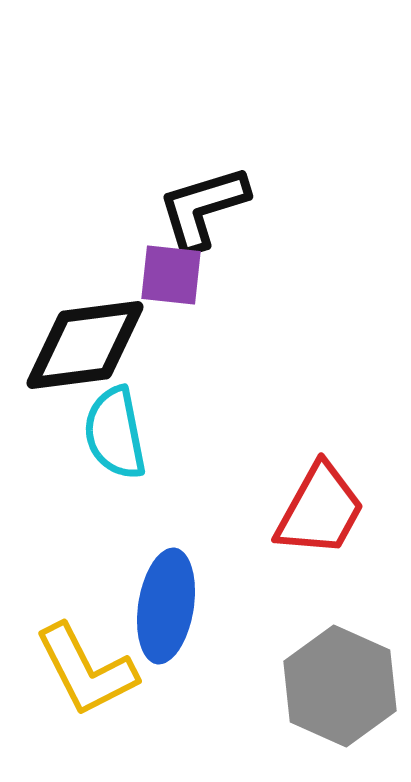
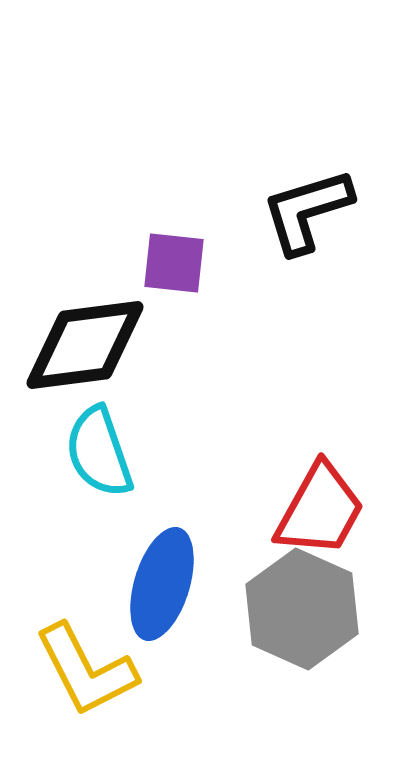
black L-shape: moved 104 px right, 3 px down
purple square: moved 3 px right, 12 px up
cyan semicircle: moved 16 px left, 19 px down; rotated 8 degrees counterclockwise
blue ellipse: moved 4 px left, 22 px up; rotated 8 degrees clockwise
gray hexagon: moved 38 px left, 77 px up
